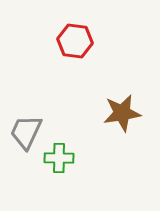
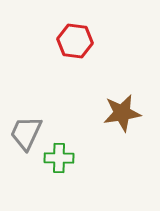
gray trapezoid: moved 1 px down
